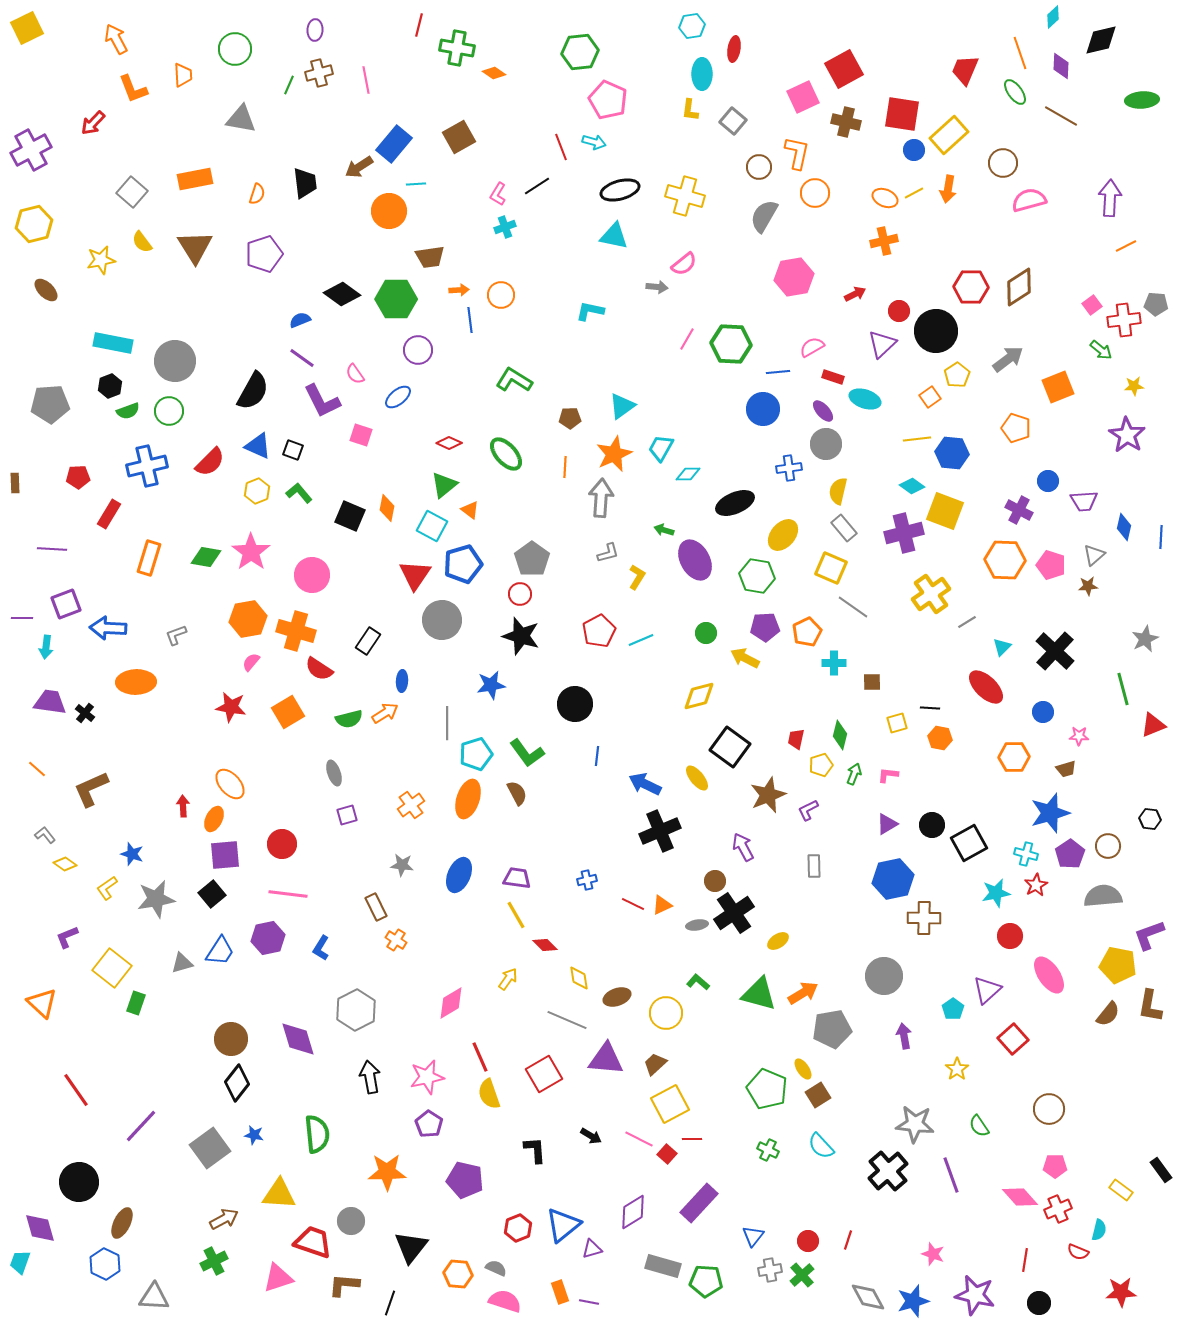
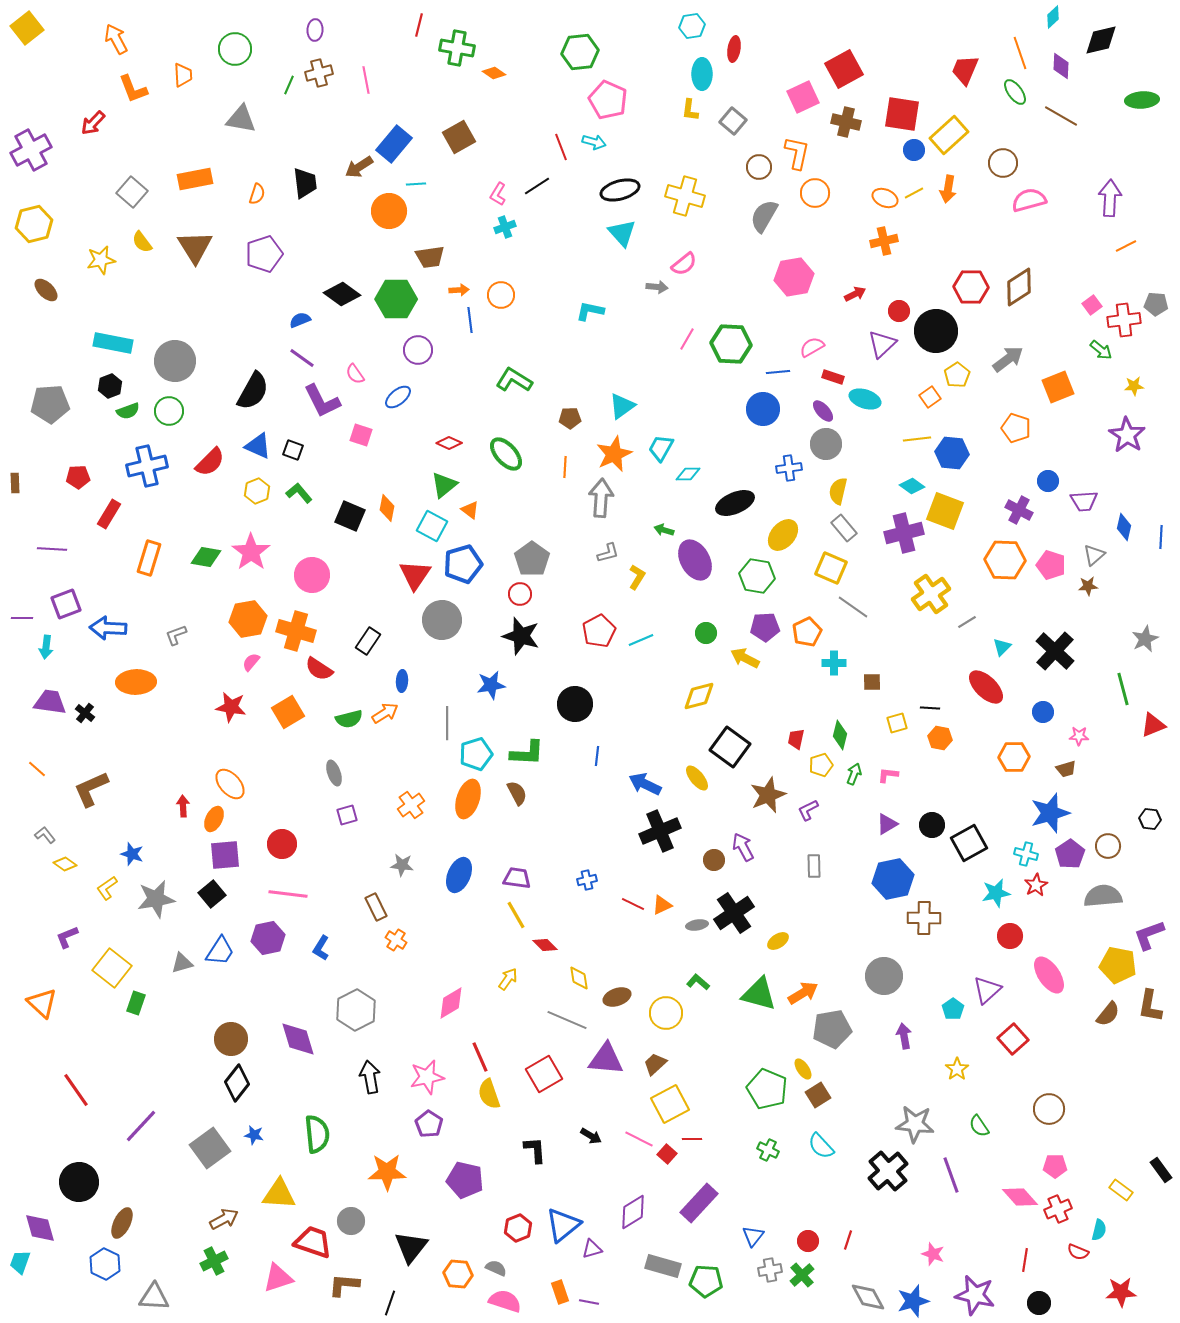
yellow square at (27, 28): rotated 12 degrees counterclockwise
cyan triangle at (614, 236): moved 8 px right, 3 px up; rotated 36 degrees clockwise
green L-shape at (527, 753): rotated 51 degrees counterclockwise
brown circle at (715, 881): moved 1 px left, 21 px up
